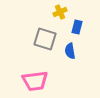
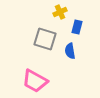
pink trapezoid: rotated 36 degrees clockwise
